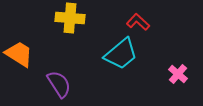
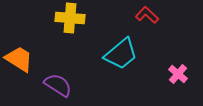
red L-shape: moved 9 px right, 7 px up
orange trapezoid: moved 5 px down
purple semicircle: moved 1 px left, 1 px down; rotated 24 degrees counterclockwise
